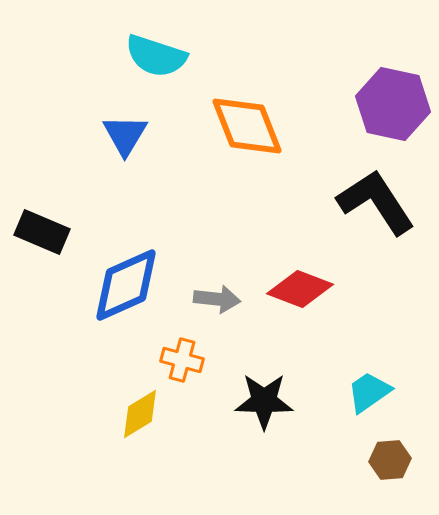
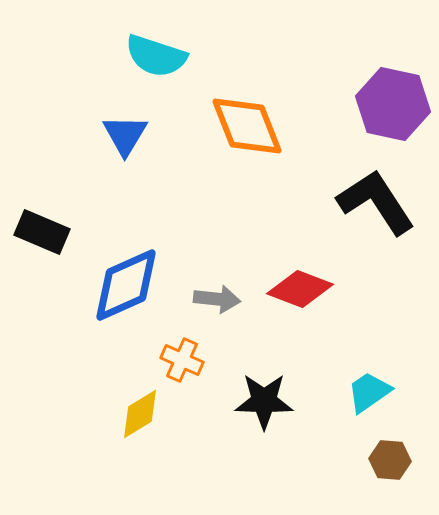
orange cross: rotated 9 degrees clockwise
brown hexagon: rotated 9 degrees clockwise
